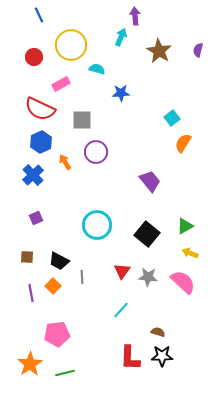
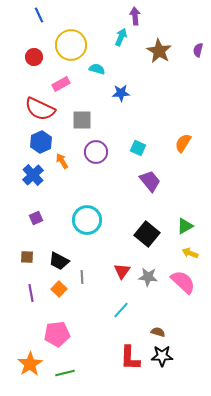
cyan square: moved 34 px left, 30 px down; rotated 28 degrees counterclockwise
orange arrow: moved 3 px left, 1 px up
cyan circle: moved 10 px left, 5 px up
orange square: moved 6 px right, 3 px down
